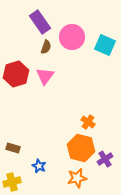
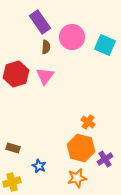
brown semicircle: rotated 16 degrees counterclockwise
